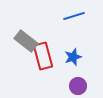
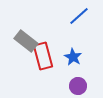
blue line: moved 5 px right; rotated 25 degrees counterclockwise
blue star: rotated 24 degrees counterclockwise
